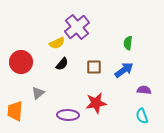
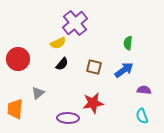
purple cross: moved 2 px left, 4 px up
yellow semicircle: moved 1 px right
red circle: moved 3 px left, 3 px up
brown square: rotated 14 degrees clockwise
red star: moved 3 px left
orange trapezoid: moved 2 px up
purple ellipse: moved 3 px down
